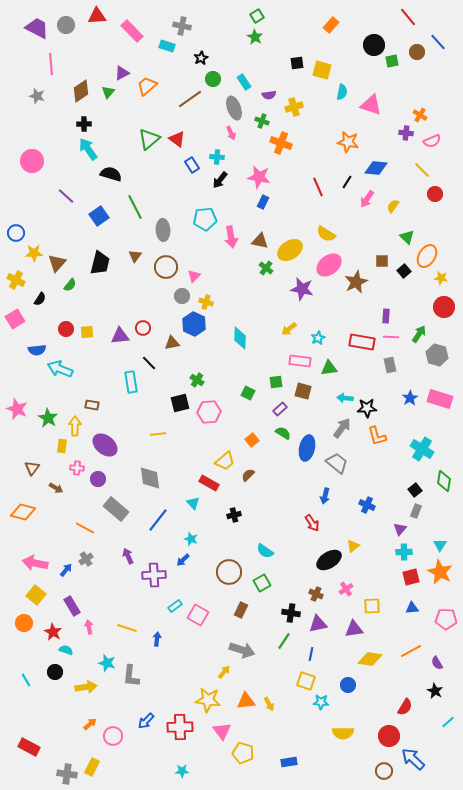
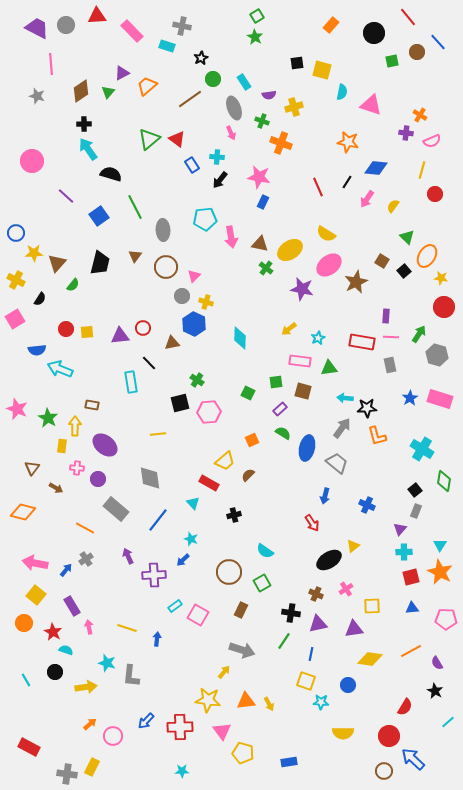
black circle at (374, 45): moved 12 px up
yellow line at (422, 170): rotated 60 degrees clockwise
brown triangle at (260, 241): moved 3 px down
brown square at (382, 261): rotated 32 degrees clockwise
green semicircle at (70, 285): moved 3 px right
orange square at (252, 440): rotated 16 degrees clockwise
